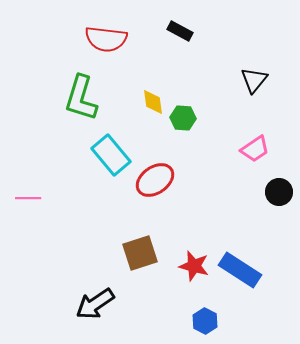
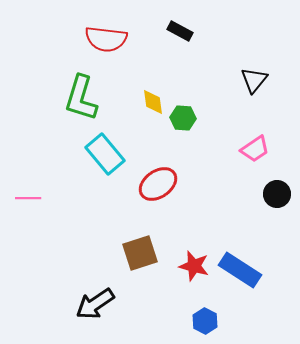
cyan rectangle: moved 6 px left, 1 px up
red ellipse: moved 3 px right, 4 px down
black circle: moved 2 px left, 2 px down
